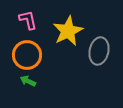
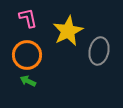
pink L-shape: moved 2 px up
